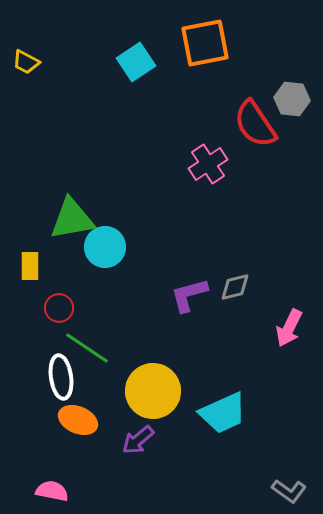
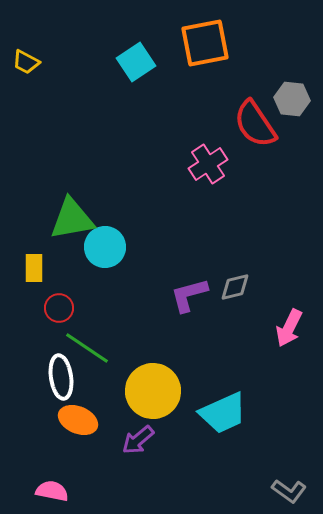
yellow rectangle: moved 4 px right, 2 px down
